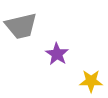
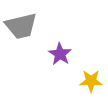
purple star: moved 3 px right
